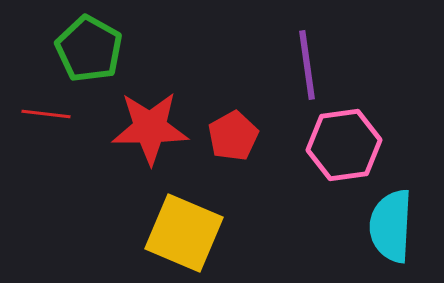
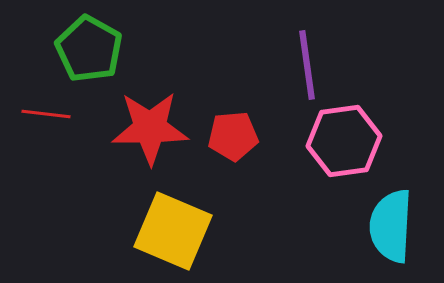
red pentagon: rotated 24 degrees clockwise
pink hexagon: moved 4 px up
yellow square: moved 11 px left, 2 px up
